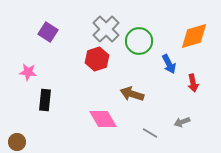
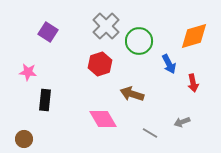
gray cross: moved 3 px up
red hexagon: moved 3 px right, 5 px down
brown circle: moved 7 px right, 3 px up
